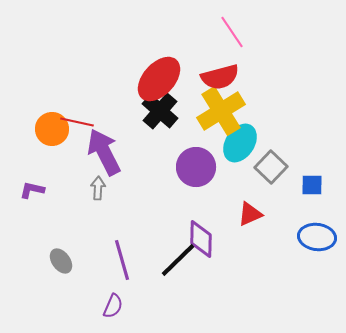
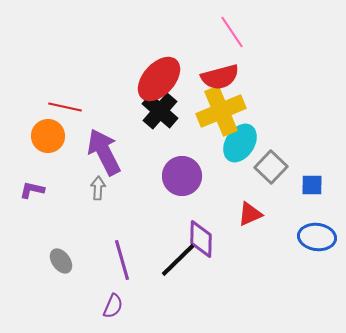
yellow cross: rotated 9 degrees clockwise
red line: moved 12 px left, 15 px up
orange circle: moved 4 px left, 7 px down
purple circle: moved 14 px left, 9 px down
